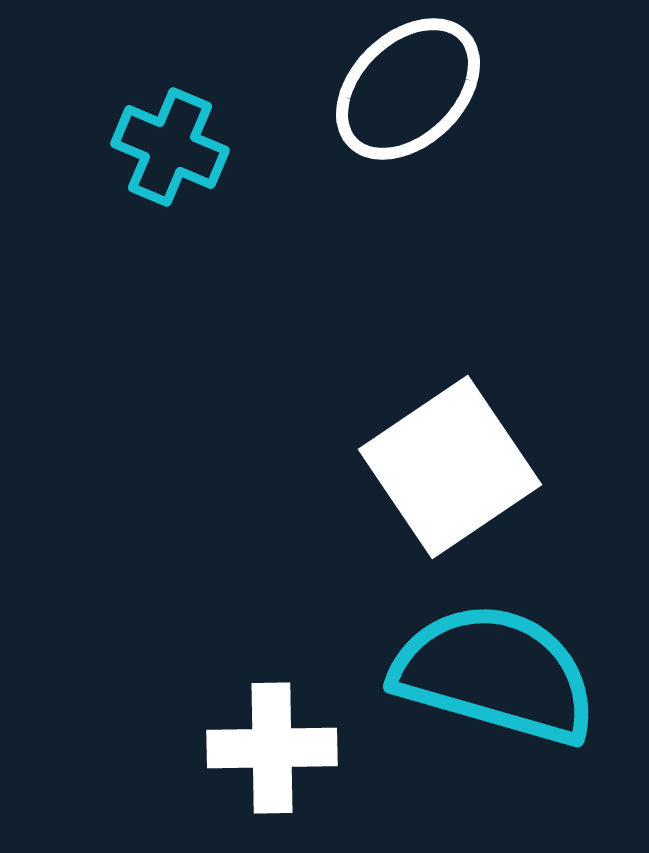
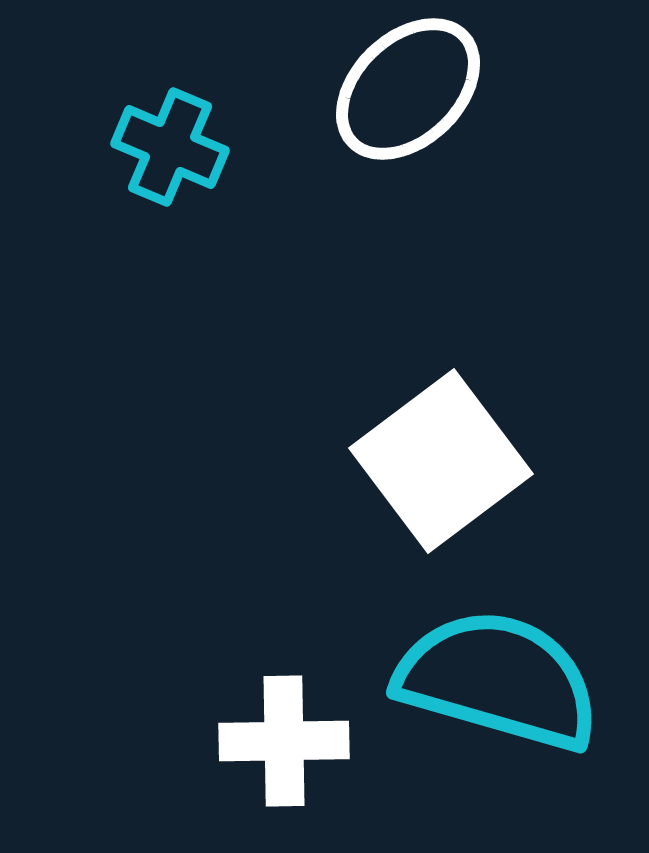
white square: moved 9 px left, 6 px up; rotated 3 degrees counterclockwise
cyan semicircle: moved 3 px right, 6 px down
white cross: moved 12 px right, 7 px up
